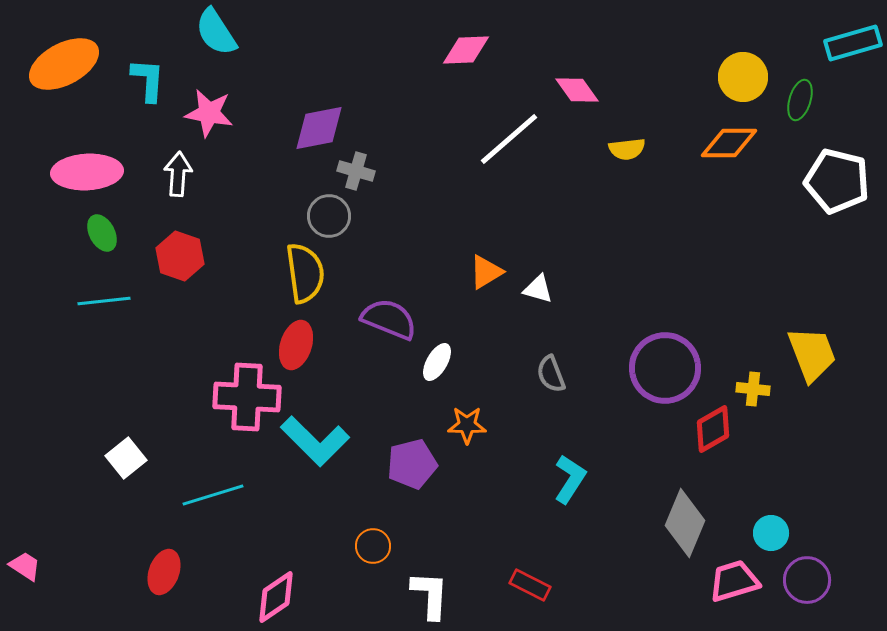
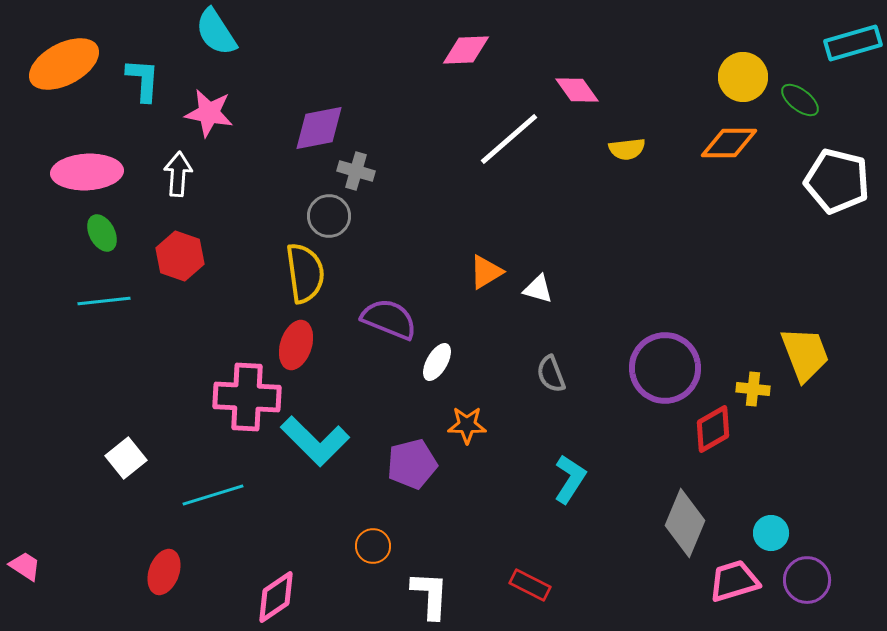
cyan L-shape at (148, 80): moved 5 px left
green ellipse at (800, 100): rotated 69 degrees counterclockwise
yellow trapezoid at (812, 354): moved 7 px left
